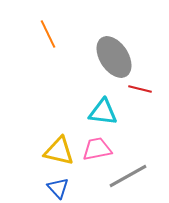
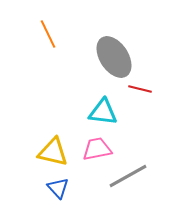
yellow triangle: moved 6 px left, 1 px down
